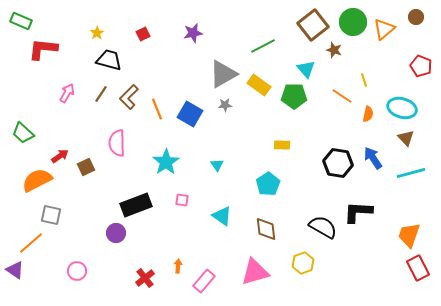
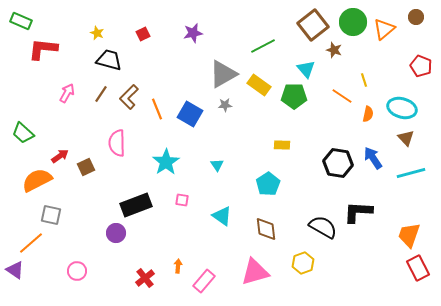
yellow star at (97, 33): rotated 16 degrees counterclockwise
